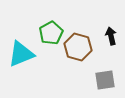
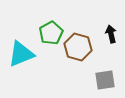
black arrow: moved 2 px up
